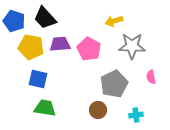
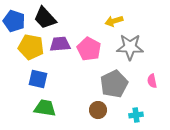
gray star: moved 2 px left, 1 px down
pink semicircle: moved 1 px right, 4 px down
